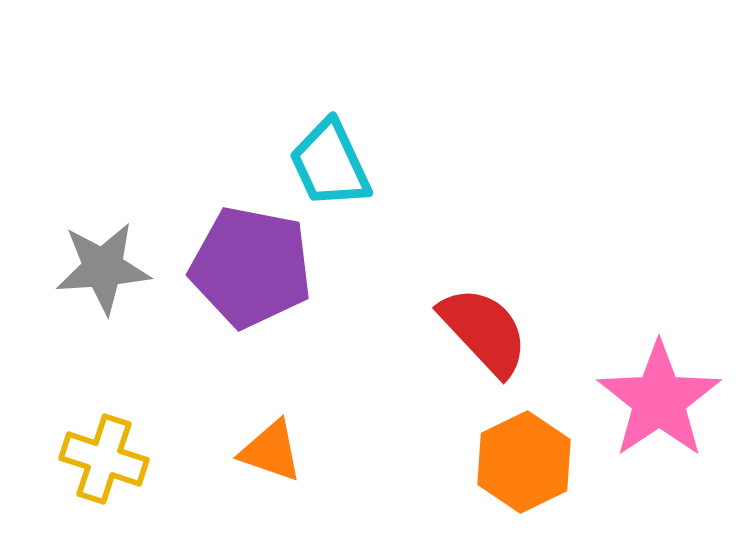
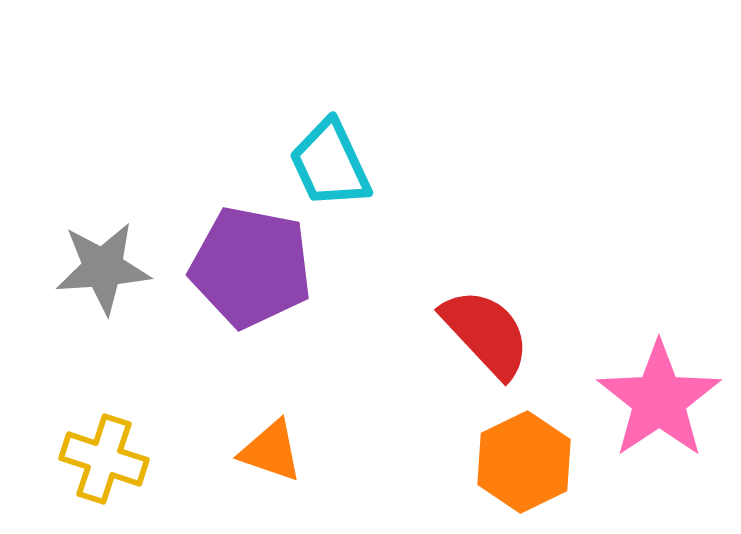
red semicircle: moved 2 px right, 2 px down
